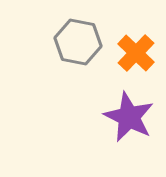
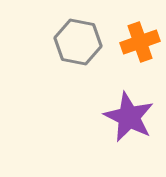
orange cross: moved 4 px right, 11 px up; rotated 27 degrees clockwise
